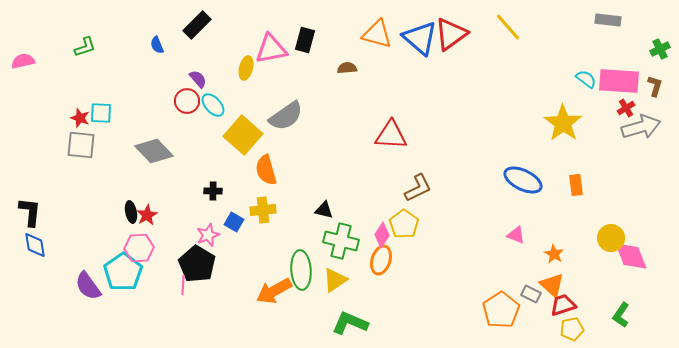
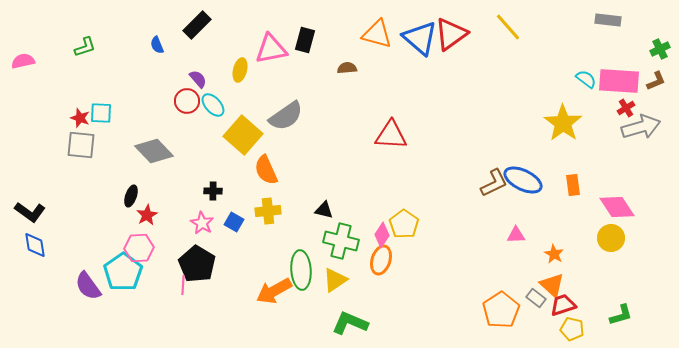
yellow ellipse at (246, 68): moved 6 px left, 2 px down
brown L-shape at (655, 86): moved 1 px right, 5 px up; rotated 50 degrees clockwise
orange semicircle at (266, 170): rotated 8 degrees counterclockwise
orange rectangle at (576, 185): moved 3 px left
brown L-shape at (418, 188): moved 76 px right, 5 px up
yellow cross at (263, 210): moved 5 px right, 1 px down
black L-shape at (30, 212): rotated 120 degrees clockwise
black ellipse at (131, 212): moved 16 px up; rotated 30 degrees clockwise
pink star at (208, 235): moved 6 px left, 12 px up; rotated 20 degrees counterclockwise
pink triangle at (516, 235): rotated 24 degrees counterclockwise
pink diamond at (631, 256): moved 14 px left, 49 px up; rotated 12 degrees counterclockwise
gray rectangle at (531, 294): moved 5 px right, 4 px down; rotated 12 degrees clockwise
green L-shape at (621, 315): rotated 140 degrees counterclockwise
yellow pentagon at (572, 329): rotated 25 degrees clockwise
